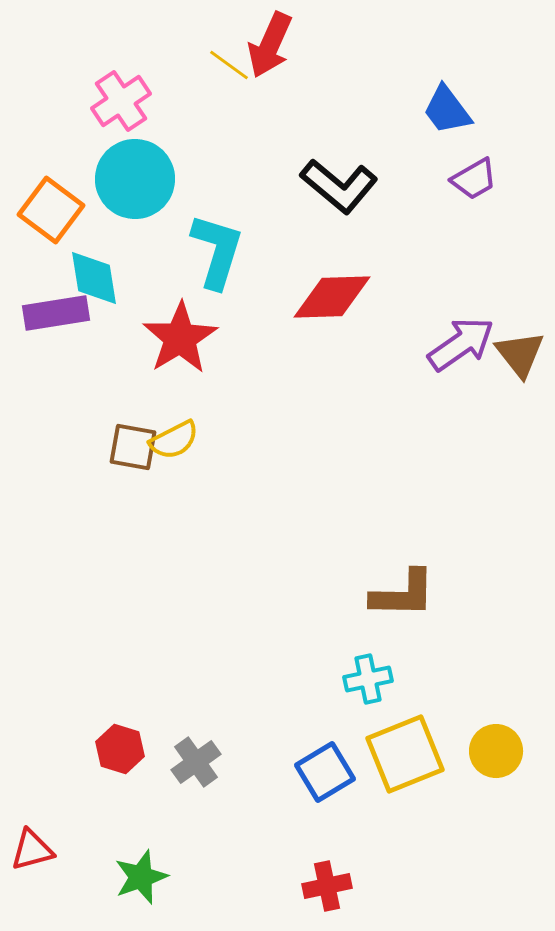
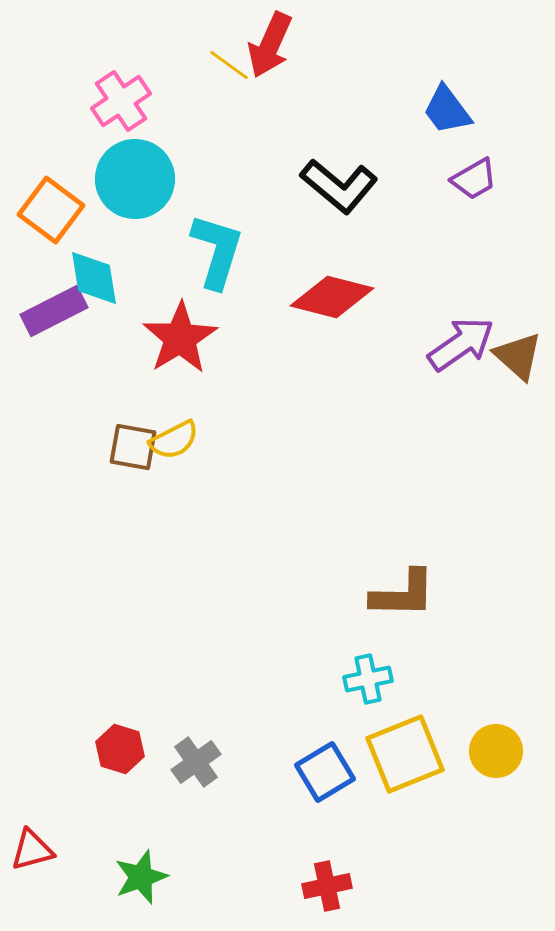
red diamond: rotated 16 degrees clockwise
purple rectangle: moved 2 px left, 2 px up; rotated 18 degrees counterclockwise
brown triangle: moved 2 px left, 2 px down; rotated 10 degrees counterclockwise
